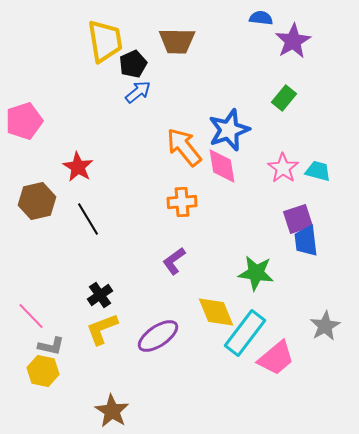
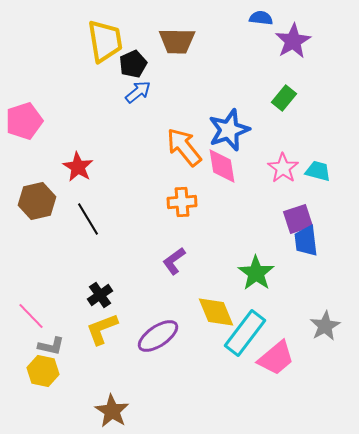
green star: rotated 27 degrees clockwise
